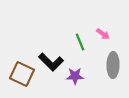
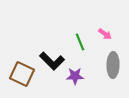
pink arrow: moved 2 px right
black L-shape: moved 1 px right, 1 px up
